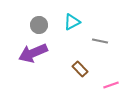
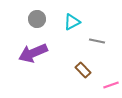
gray circle: moved 2 px left, 6 px up
gray line: moved 3 px left
brown rectangle: moved 3 px right, 1 px down
